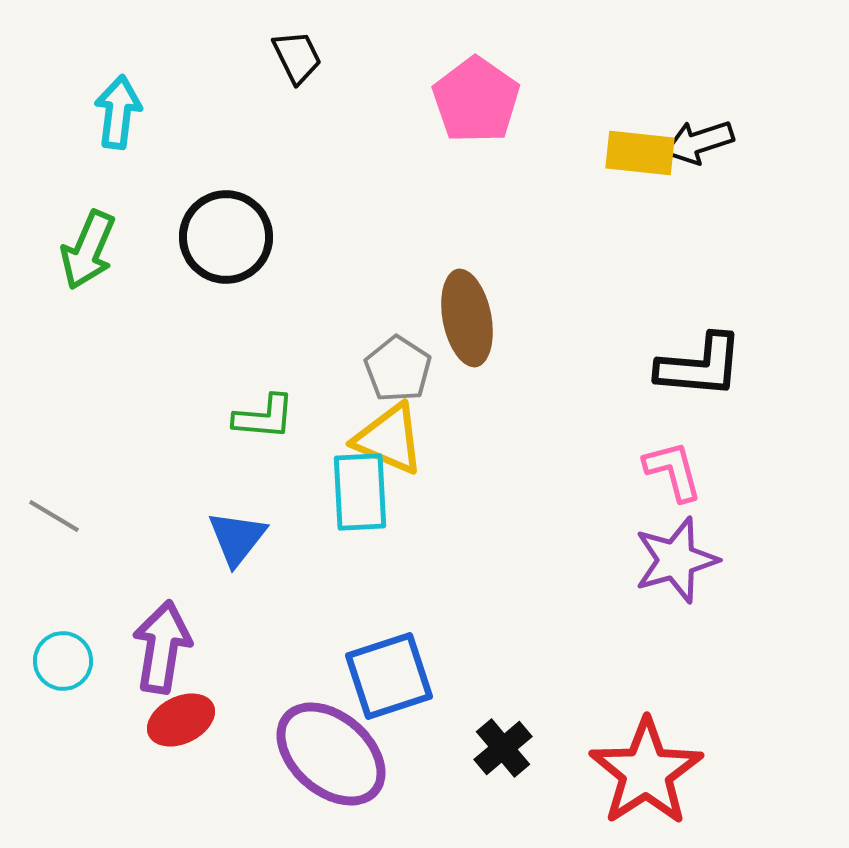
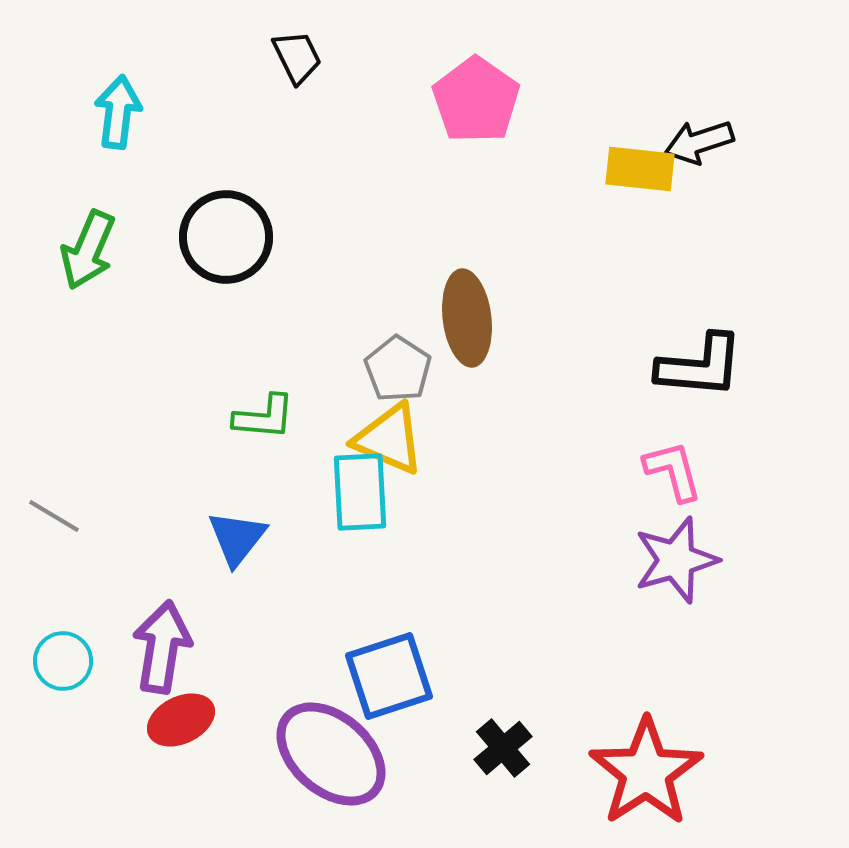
yellow rectangle: moved 16 px down
brown ellipse: rotated 4 degrees clockwise
